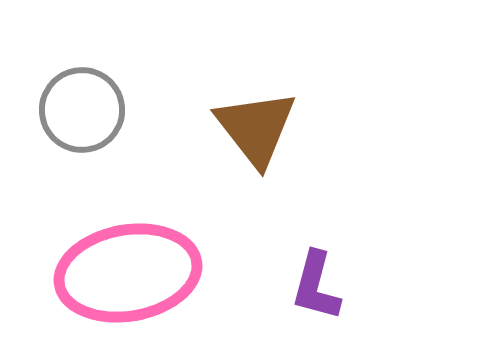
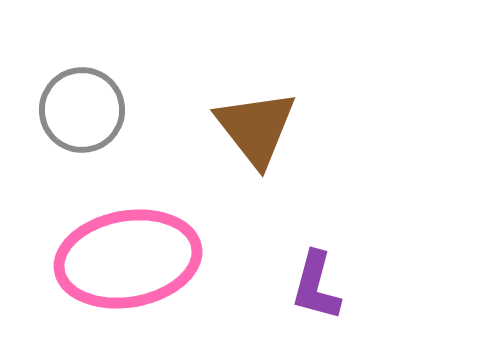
pink ellipse: moved 14 px up
